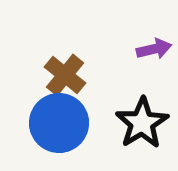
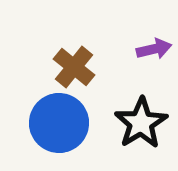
brown cross: moved 9 px right, 8 px up
black star: moved 1 px left
